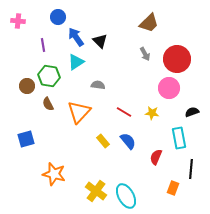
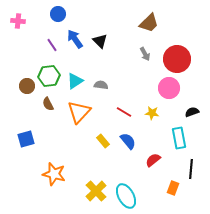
blue circle: moved 3 px up
blue arrow: moved 1 px left, 2 px down
purple line: moved 9 px right; rotated 24 degrees counterclockwise
cyan triangle: moved 1 px left, 19 px down
green hexagon: rotated 15 degrees counterclockwise
gray semicircle: moved 3 px right
red semicircle: moved 3 px left, 3 px down; rotated 28 degrees clockwise
yellow cross: rotated 10 degrees clockwise
